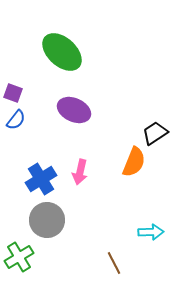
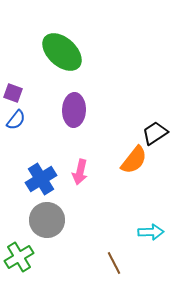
purple ellipse: rotated 68 degrees clockwise
orange semicircle: moved 2 px up; rotated 16 degrees clockwise
